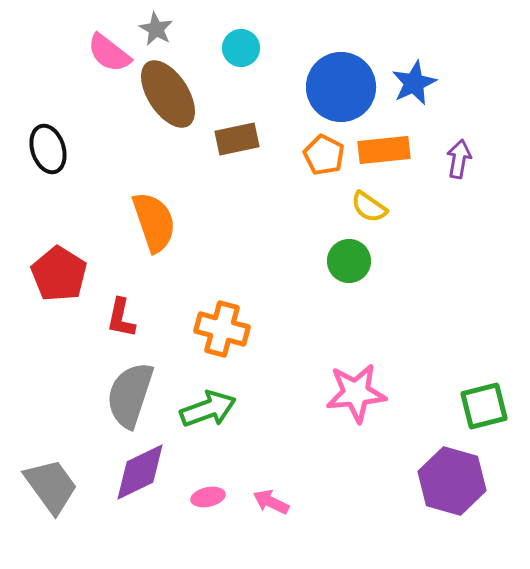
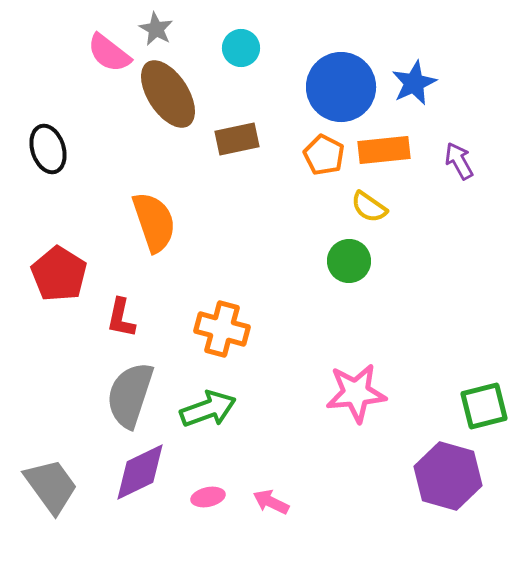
purple arrow: moved 2 px down; rotated 39 degrees counterclockwise
purple hexagon: moved 4 px left, 5 px up
